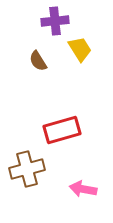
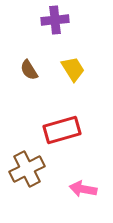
purple cross: moved 1 px up
yellow trapezoid: moved 7 px left, 20 px down
brown semicircle: moved 9 px left, 9 px down
brown cross: rotated 12 degrees counterclockwise
